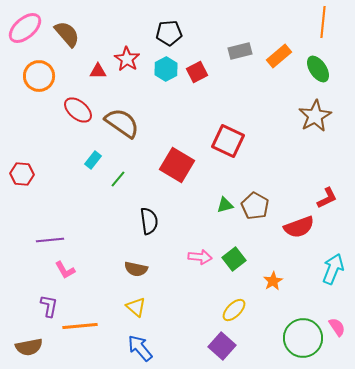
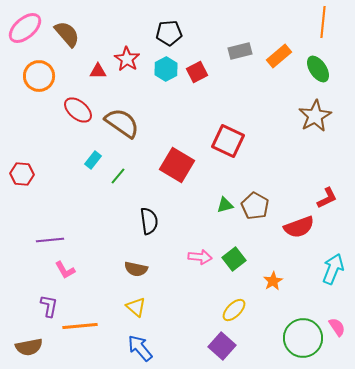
green line at (118, 179): moved 3 px up
